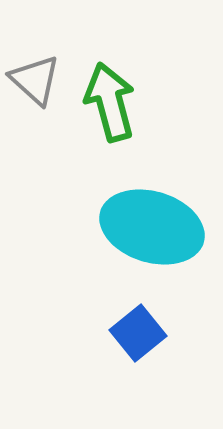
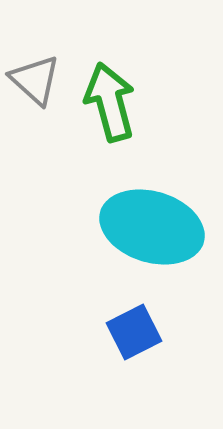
blue square: moved 4 px left, 1 px up; rotated 12 degrees clockwise
